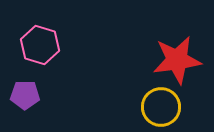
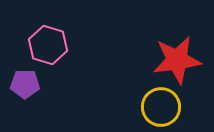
pink hexagon: moved 8 px right
purple pentagon: moved 11 px up
